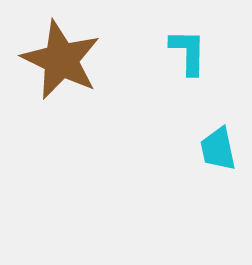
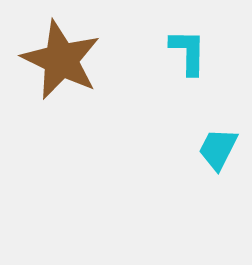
cyan trapezoid: rotated 39 degrees clockwise
